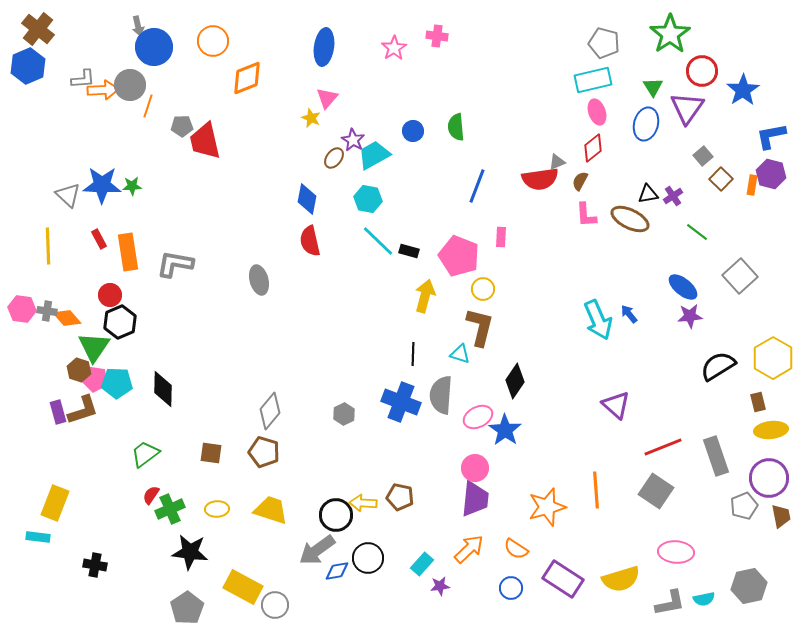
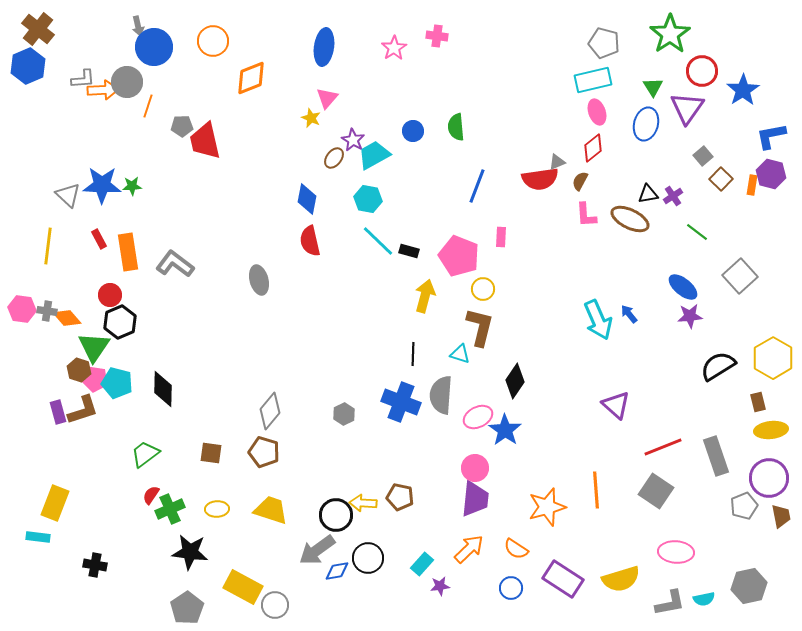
orange diamond at (247, 78): moved 4 px right
gray circle at (130, 85): moved 3 px left, 3 px up
yellow line at (48, 246): rotated 9 degrees clockwise
gray L-shape at (175, 264): rotated 27 degrees clockwise
cyan pentagon at (117, 383): rotated 12 degrees clockwise
